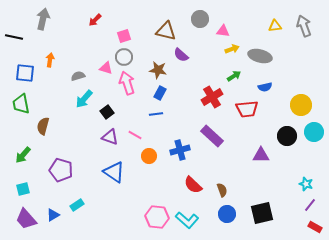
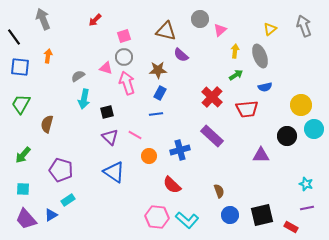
gray arrow at (43, 19): rotated 35 degrees counterclockwise
yellow triangle at (275, 26): moved 5 px left, 3 px down; rotated 32 degrees counterclockwise
pink triangle at (223, 31): moved 3 px left, 1 px up; rotated 48 degrees counterclockwise
black line at (14, 37): rotated 42 degrees clockwise
yellow arrow at (232, 49): moved 3 px right, 2 px down; rotated 64 degrees counterclockwise
gray ellipse at (260, 56): rotated 55 degrees clockwise
orange arrow at (50, 60): moved 2 px left, 4 px up
brown star at (158, 70): rotated 12 degrees counterclockwise
blue square at (25, 73): moved 5 px left, 6 px up
gray semicircle at (78, 76): rotated 16 degrees counterclockwise
green arrow at (234, 76): moved 2 px right, 1 px up
red cross at (212, 97): rotated 15 degrees counterclockwise
cyan arrow at (84, 99): rotated 30 degrees counterclockwise
green trapezoid at (21, 104): rotated 40 degrees clockwise
black square at (107, 112): rotated 24 degrees clockwise
brown semicircle at (43, 126): moved 4 px right, 2 px up
cyan circle at (314, 132): moved 3 px up
purple triangle at (110, 137): rotated 24 degrees clockwise
red semicircle at (193, 185): moved 21 px left
cyan square at (23, 189): rotated 16 degrees clockwise
brown semicircle at (222, 190): moved 3 px left, 1 px down
cyan rectangle at (77, 205): moved 9 px left, 5 px up
purple line at (310, 205): moved 3 px left, 3 px down; rotated 40 degrees clockwise
black square at (262, 213): moved 2 px down
blue circle at (227, 214): moved 3 px right, 1 px down
blue triangle at (53, 215): moved 2 px left
red rectangle at (315, 227): moved 24 px left
